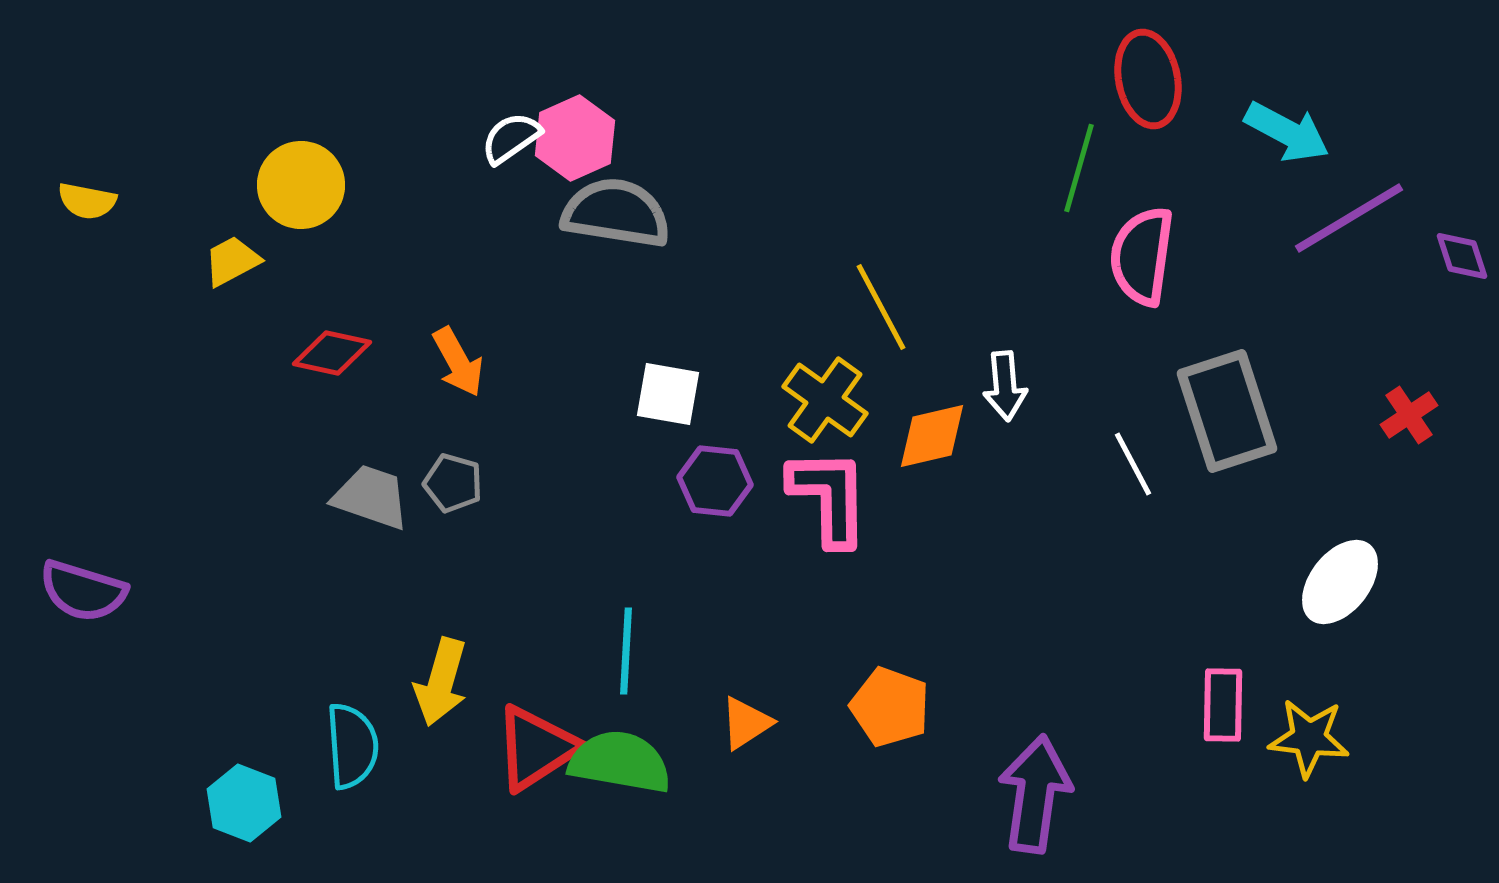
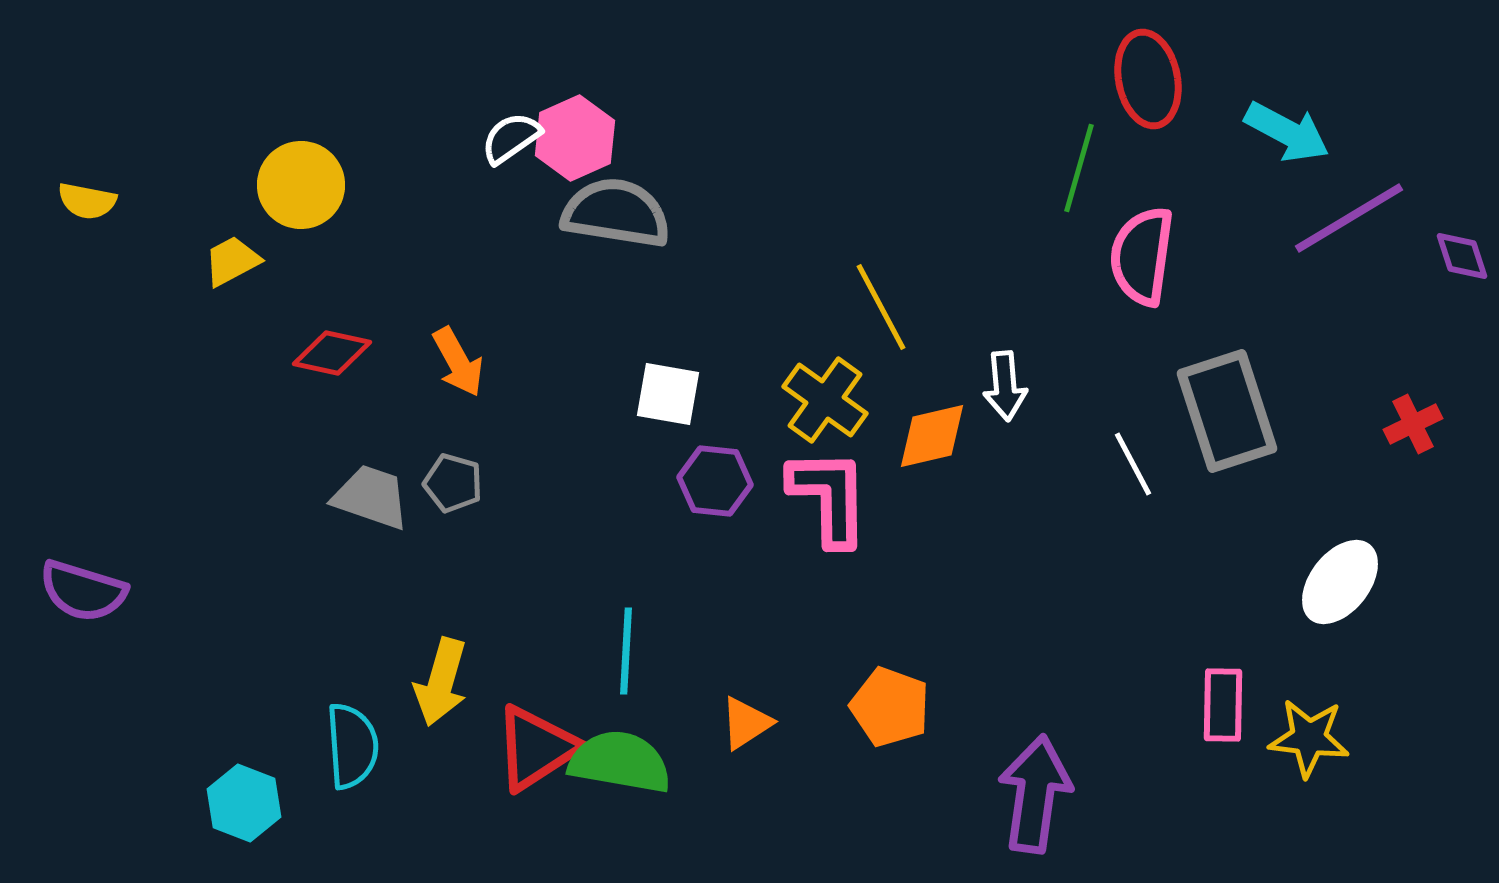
red cross: moved 4 px right, 9 px down; rotated 8 degrees clockwise
